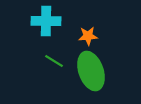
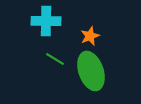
orange star: moved 2 px right; rotated 18 degrees counterclockwise
green line: moved 1 px right, 2 px up
